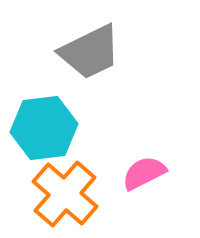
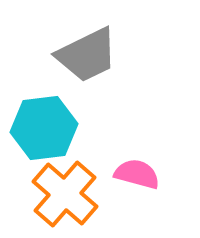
gray trapezoid: moved 3 px left, 3 px down
pink semicircle: moved 7 px left, 1 px down; rotated 42 degrees clockwise
